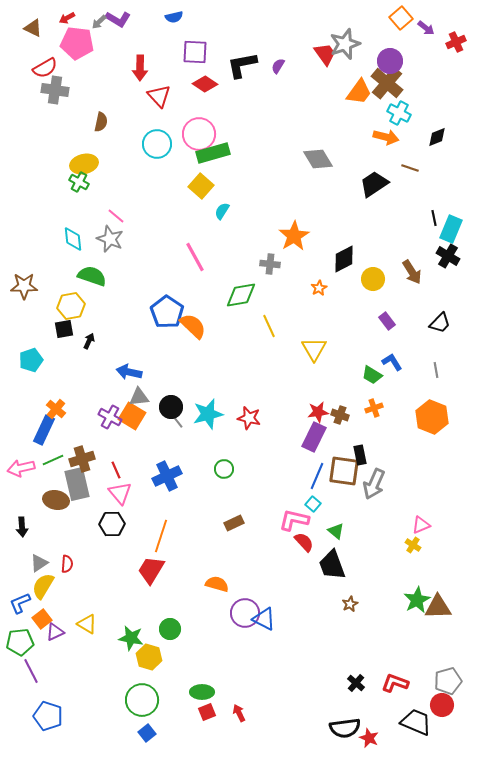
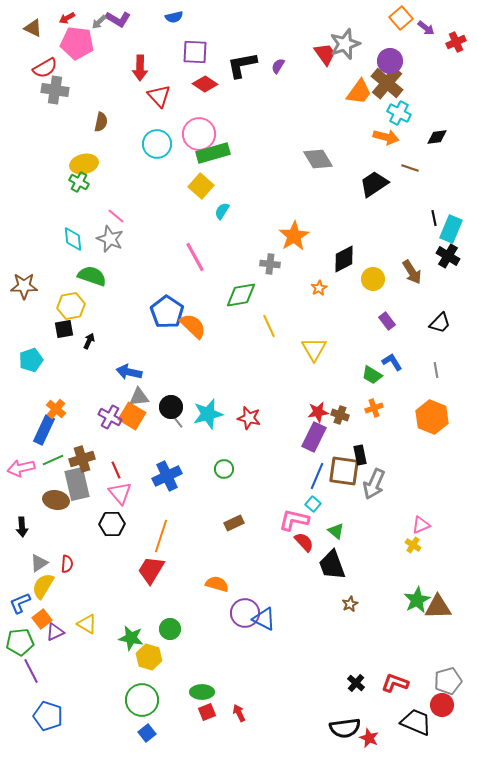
black diamond at (437, 137): rotated 15 degrees clockwise
